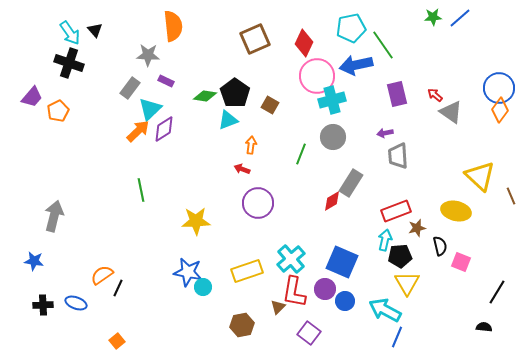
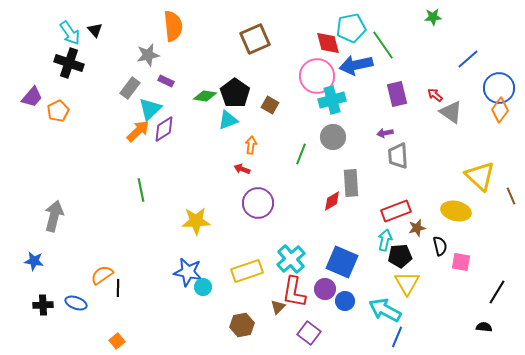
blue line at (460, 18): moved 8 px right, 41 px down
red diamond at (304, 43): moved 24 px right; rotated 40 degrees counterclockwise
gray star at (148, 55): rotated 15 degrees counterclockwise
gray rectangle at (351, 183): rotated 36 degrees counterclockwise
pink square at (461, 262): rotated 12 degrees counterclockwise
black line at (118, 288): rotated 24 degrees counterclockwise
